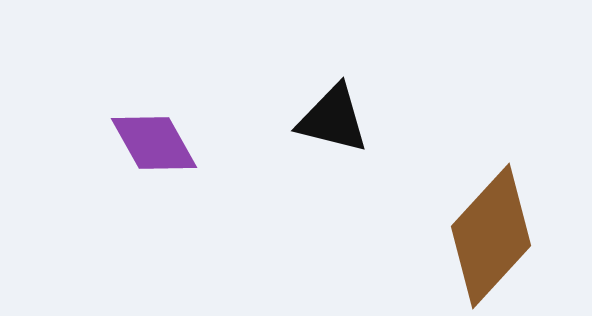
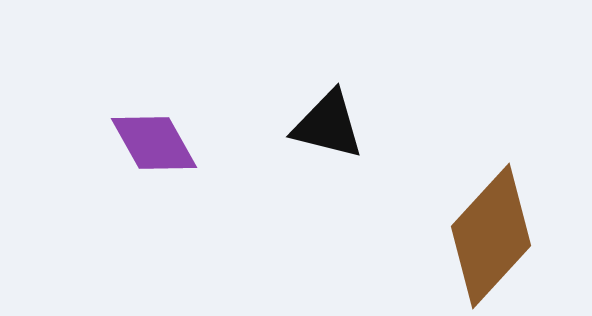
black triangle: moved 5 px left, 6 px down
